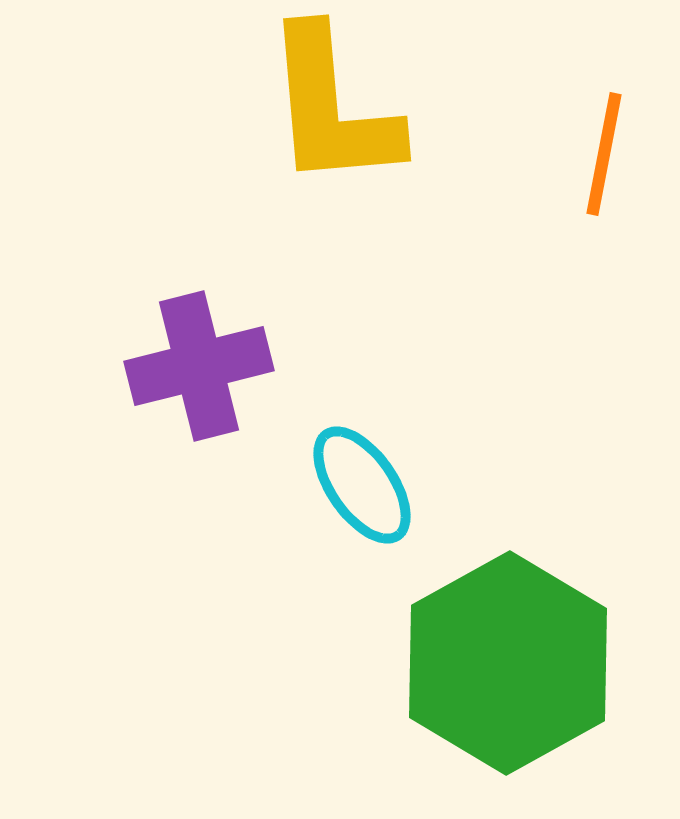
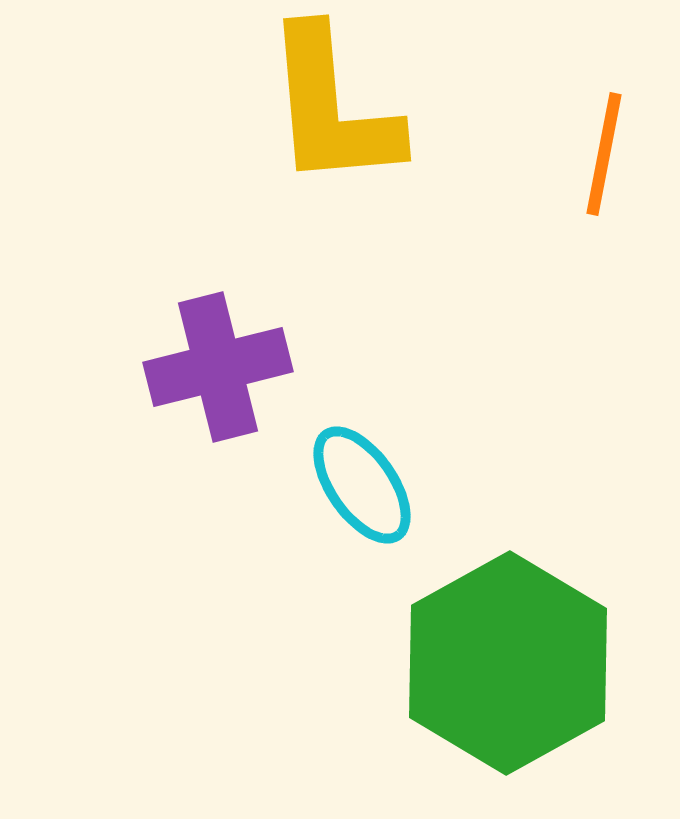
purple cross: moved 19 px right, 1 px down
